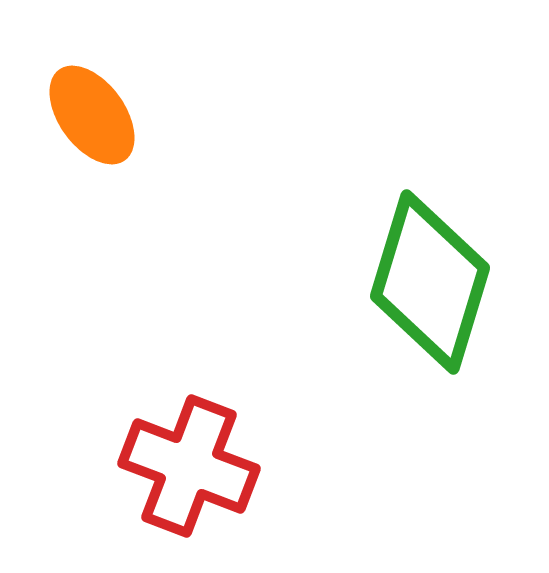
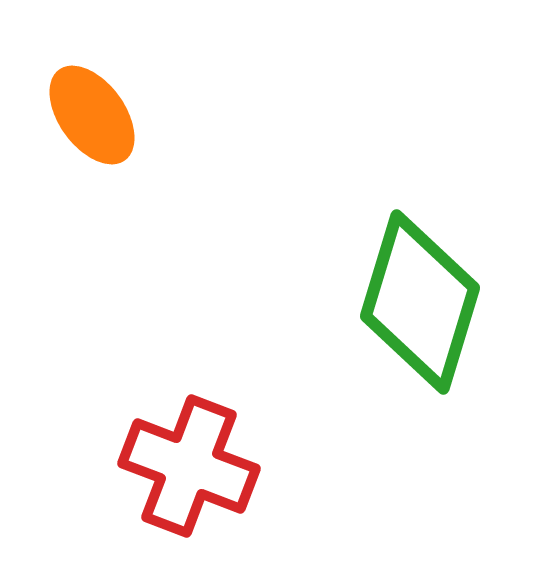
green diamond: moved 10 px left, 20 px down
